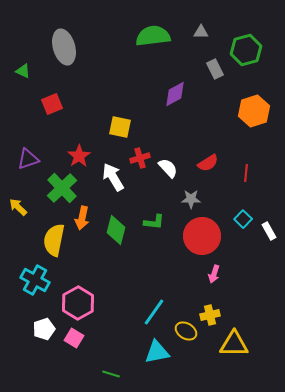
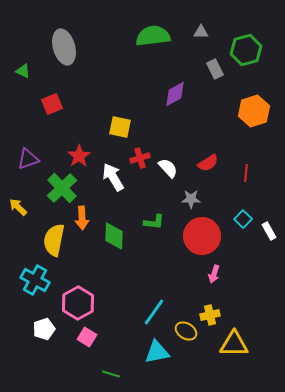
orange arrow: rotated 15 degrees counterclockwise
green diamond: moved 2 px left, 6 px down; rotated 12 degrees counterclockwise
pink square: moved 13 px right, 1 px up
